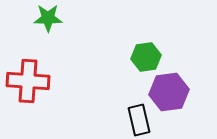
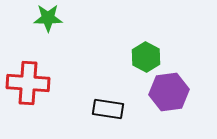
green hexagon: rotated 24 degrees counterclockwise
red cross: moved 2 px down
black rectangle: moved 31 px left, 11 px up; rotated 68 degrees counterclockwise
